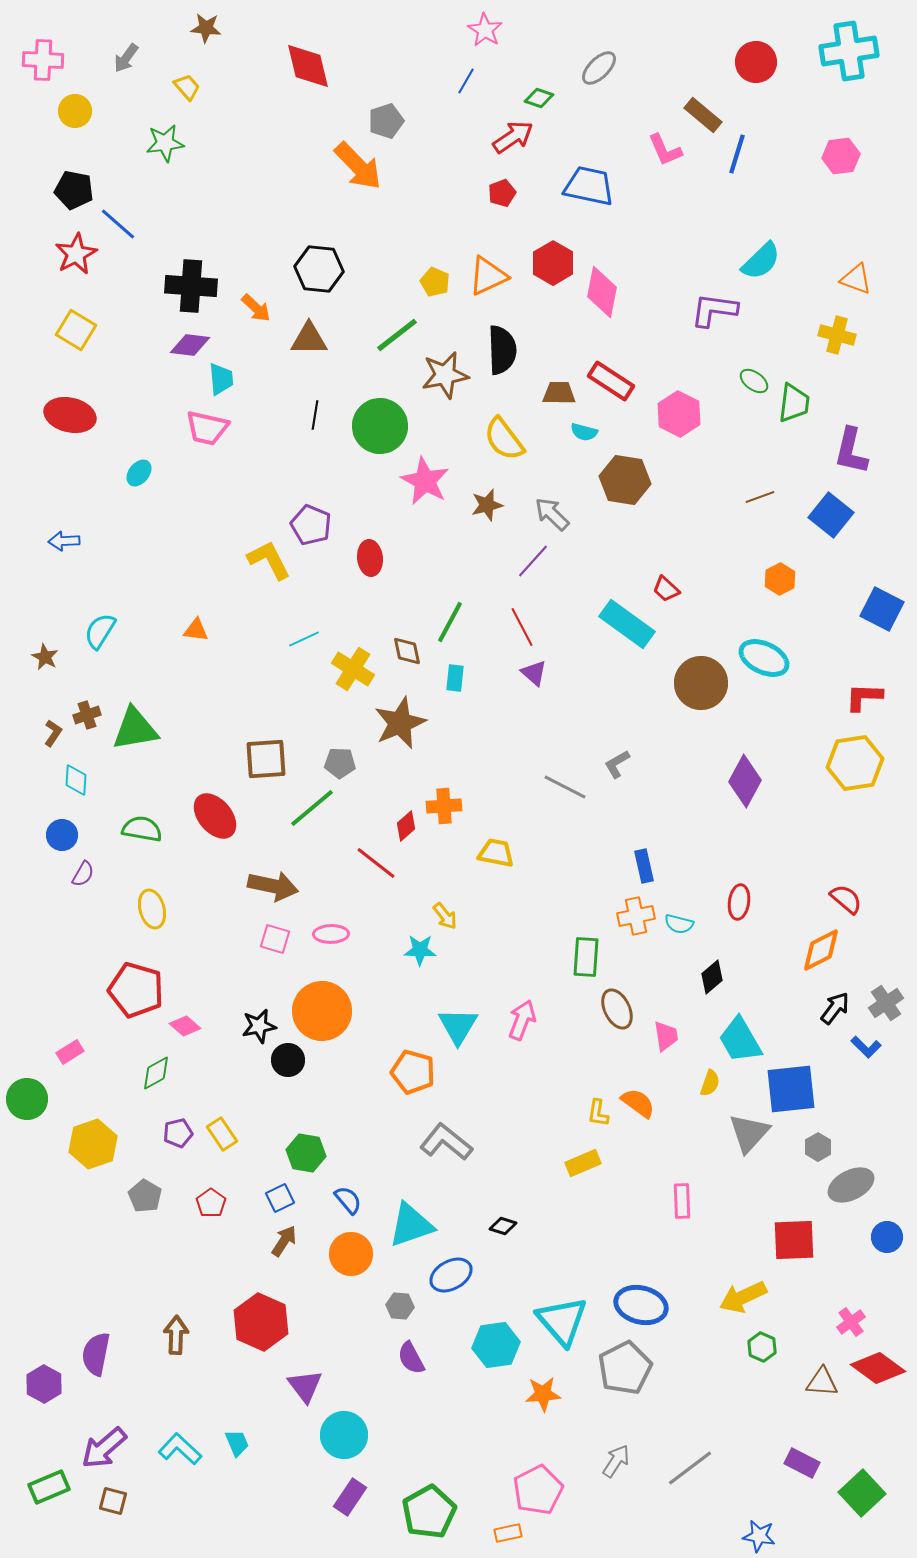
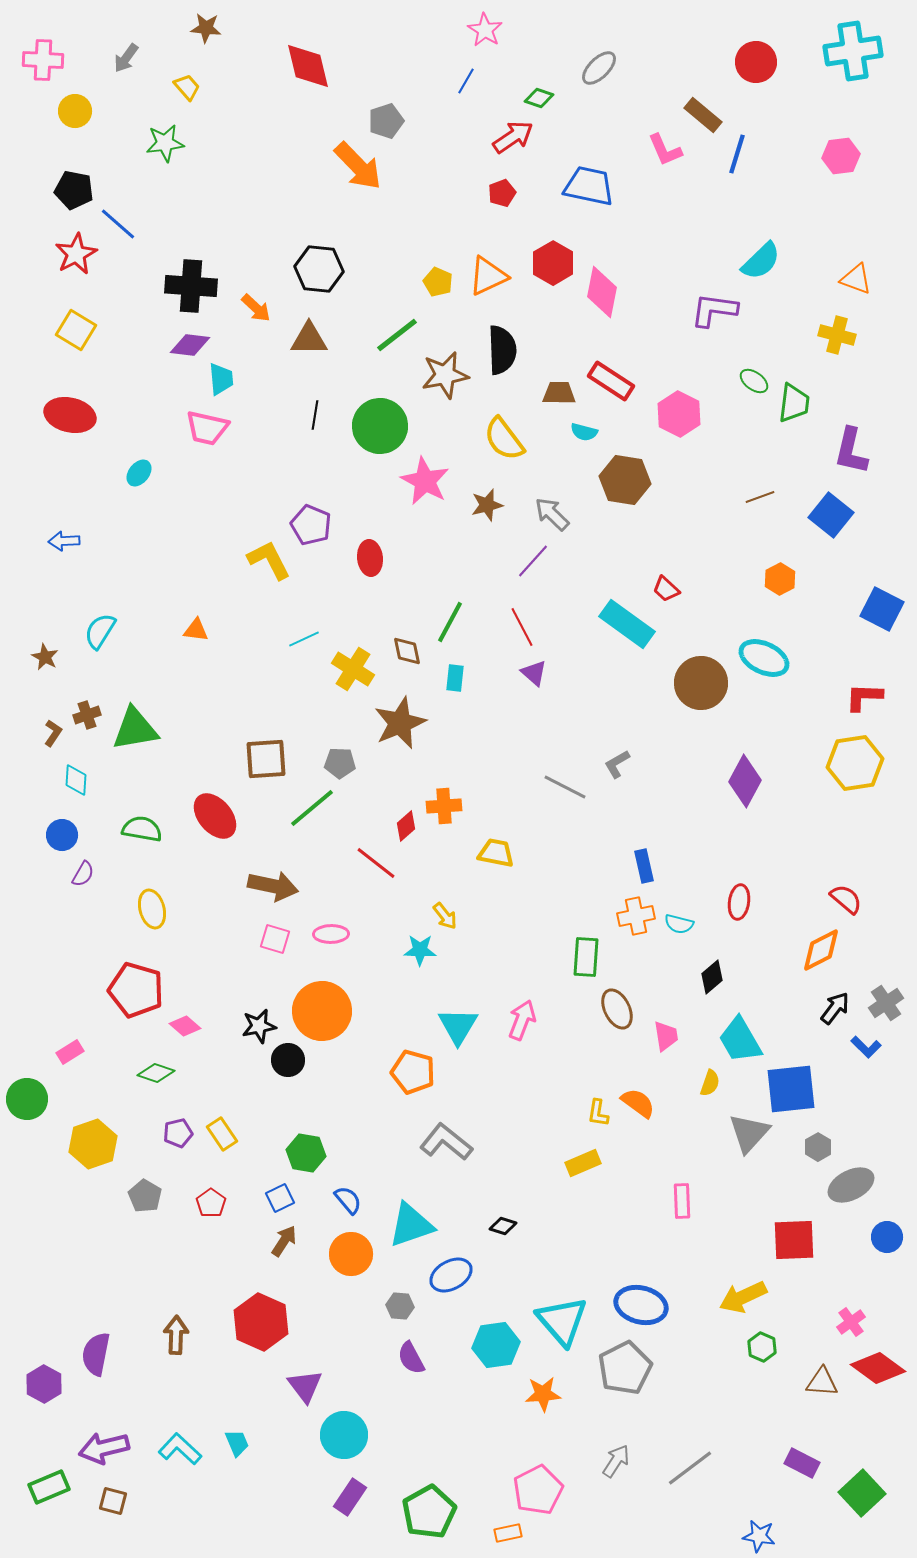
cyan cross at (849, 51): moved 4 px right
yellow pentagon at (435, 282): moved 3 px right
green diamond at (156, 1073): rotated 48 degrees clockwise
purple arrow at (104, 1448): rotated 27 degrees clockwise
